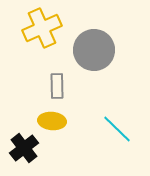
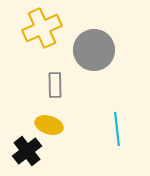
gray rectangle: moved 2 px left, 1 px up
yellow ellipse: moved 3 px left, 4 px down; rotated 12 degrees clockwise
cyan line: rotated 40 degrees clockwise
black cross: moved 3 px right, 3 px down
